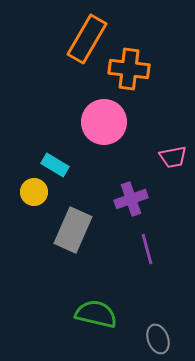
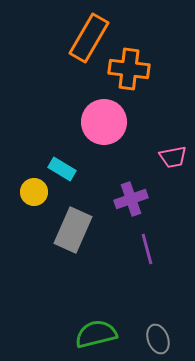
orange rectangle: moved 2 px right, 1 px up
cyan rectangle: moved 7 px right, 4 px down
green semicircle: moved 20 px down; rotated 27 degrees counterclockwise
